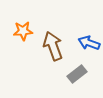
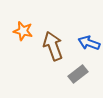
orange star: rotated 18 degrees clockwise
gray rectangle: moved 1 px right
